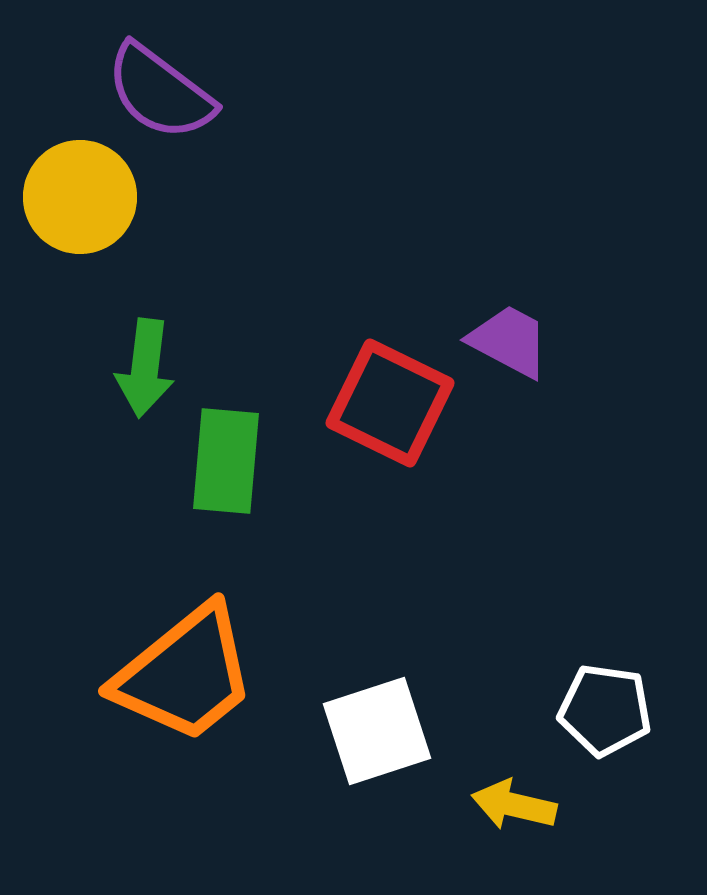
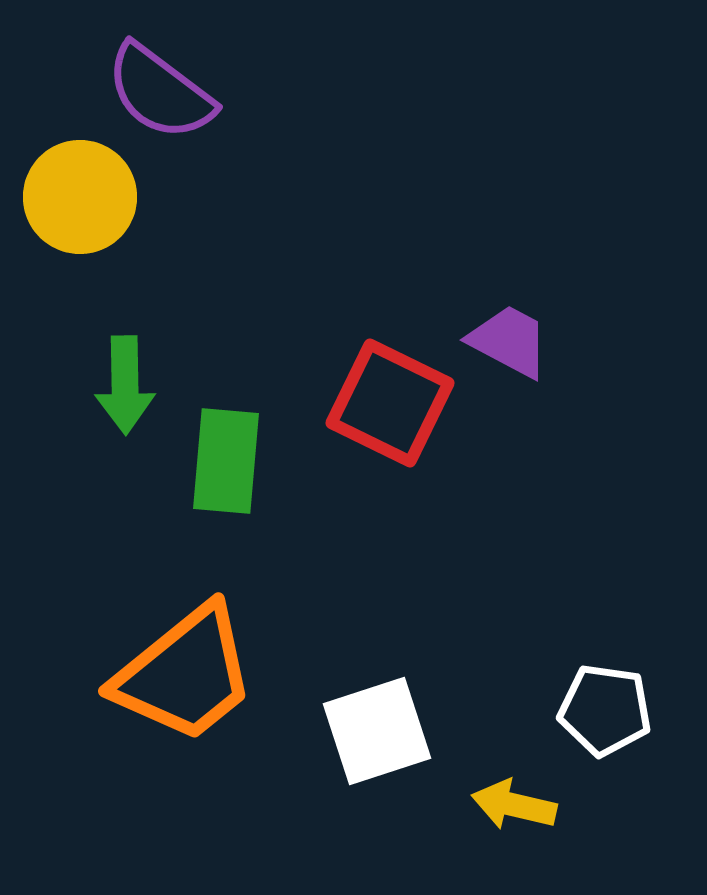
green arrow: moved 20 px left, 17 px down; rotated 8 degrees counterclockwise
